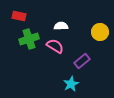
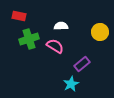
purple rectangle: moved 3 px down
